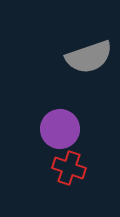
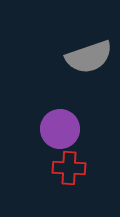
red cross: rotated 16 degrees counterclockwise
